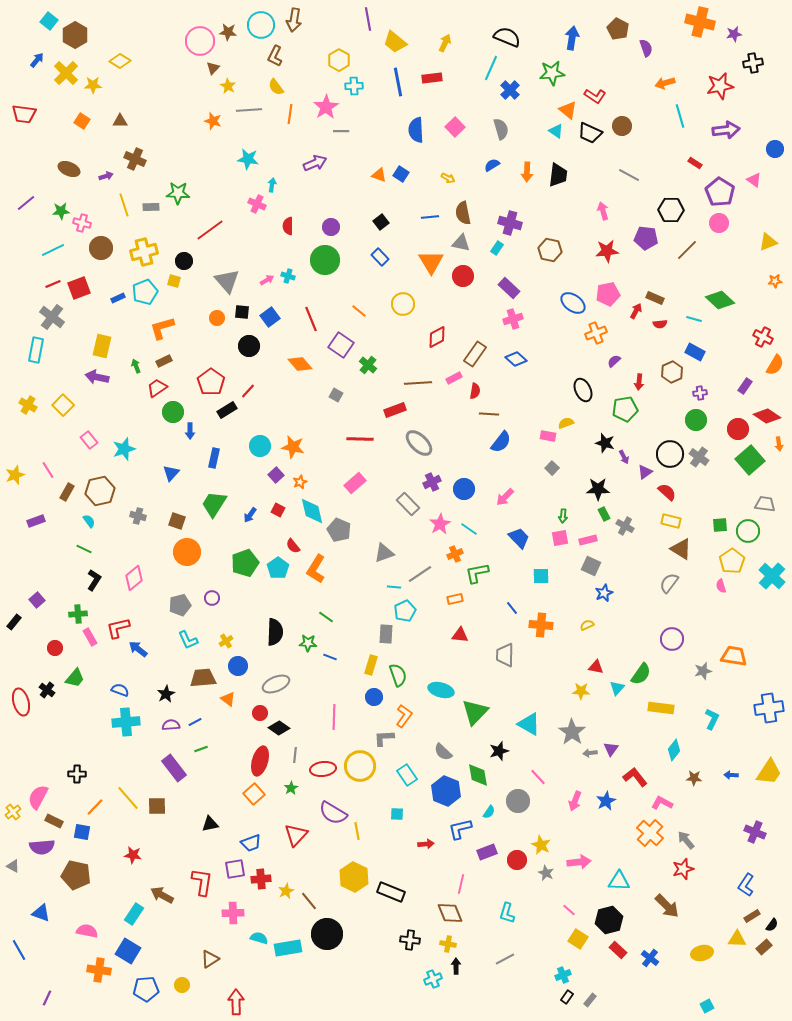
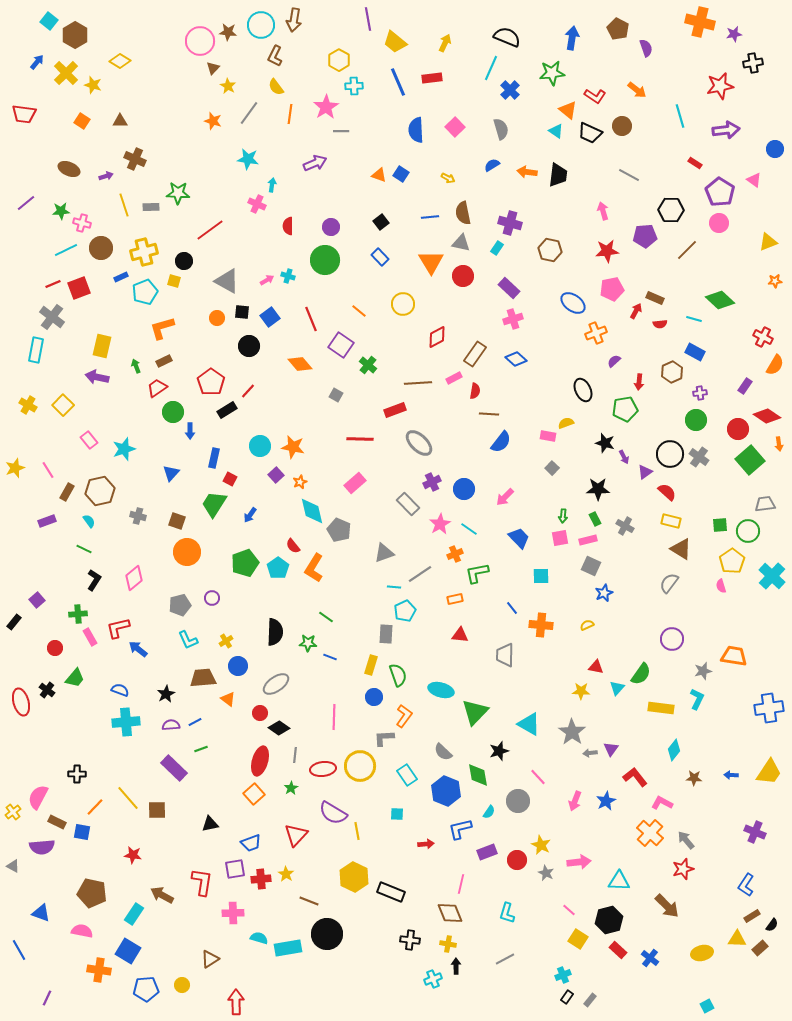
blue arrow at (37, 60): moved 2 px down
blue line at (398, 82): rotated 12 degrees counterclockwise
orange arrow at (665, 83): moved 28 px left, 7 px down; rotated 126 degrees counterclockwise
yellow star at (93, 85): rotated 18 degrees clockwise
gray line at (249, 110): moved 3 px down; rotated 50 degrees counterclockwise
orange arrow at (527, 172): rotated 96 degrees clockwise
purple pentagon at (646, 238): moved 1 px left, 2 px up; rotated 10 degrees counterclockwise
cyan line at (53, 250): moved 13 px right
gray triangle at (227, 281): rotated 20 degrees counterclockwise
pink pentagon at (608, 294): moved 4 px right, 5 px up
blue rectangle at (118, 298): moved 3 px right, 21 px up
yellow star at (15, 475): moved 7 px up
gray trapezoid at (765, 504): rotated 15 degrees counterclockwise
red square at (278, 510): moved 48 px left, 31 px up
green rectangle at (604, 514): moved 9 px left, 5 px down
purple rectangle at (36, 521): moved 11 px right
orange L-shape at (316, 569): moved 2 px left, 1 px up
gray ellipse at (276, 684): rotated 12 degrees counterclockwise
cyan L-shape at (712, 719): moved 15 px left, 20 px up
purple rectangle at (174, 768): rotated 8 degrees counterclockwise
brown square at (157, 806): moved 4 px down
brown rectangle at (54, 821): moved 3 px right, 1 px down
brown pentagon at (76, 875): moved 16 px right, 18 px down
yellow star at (286, 891): moved 17 px up; rotated 14 degrees counterclockwise
brown line at (309, 901): rotated 30 degrees counterclockwise
pink semicircle at (87, 931): moved 5 px left
brown rectangle at (764, 947): moved 4 px left, 1 px down
